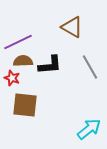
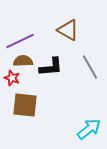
brown triangle: moved 4 px left, 3 px down
purple line: moved 2 px right, 1 px up
black L-shape: moved 1 px right, 2 px down
